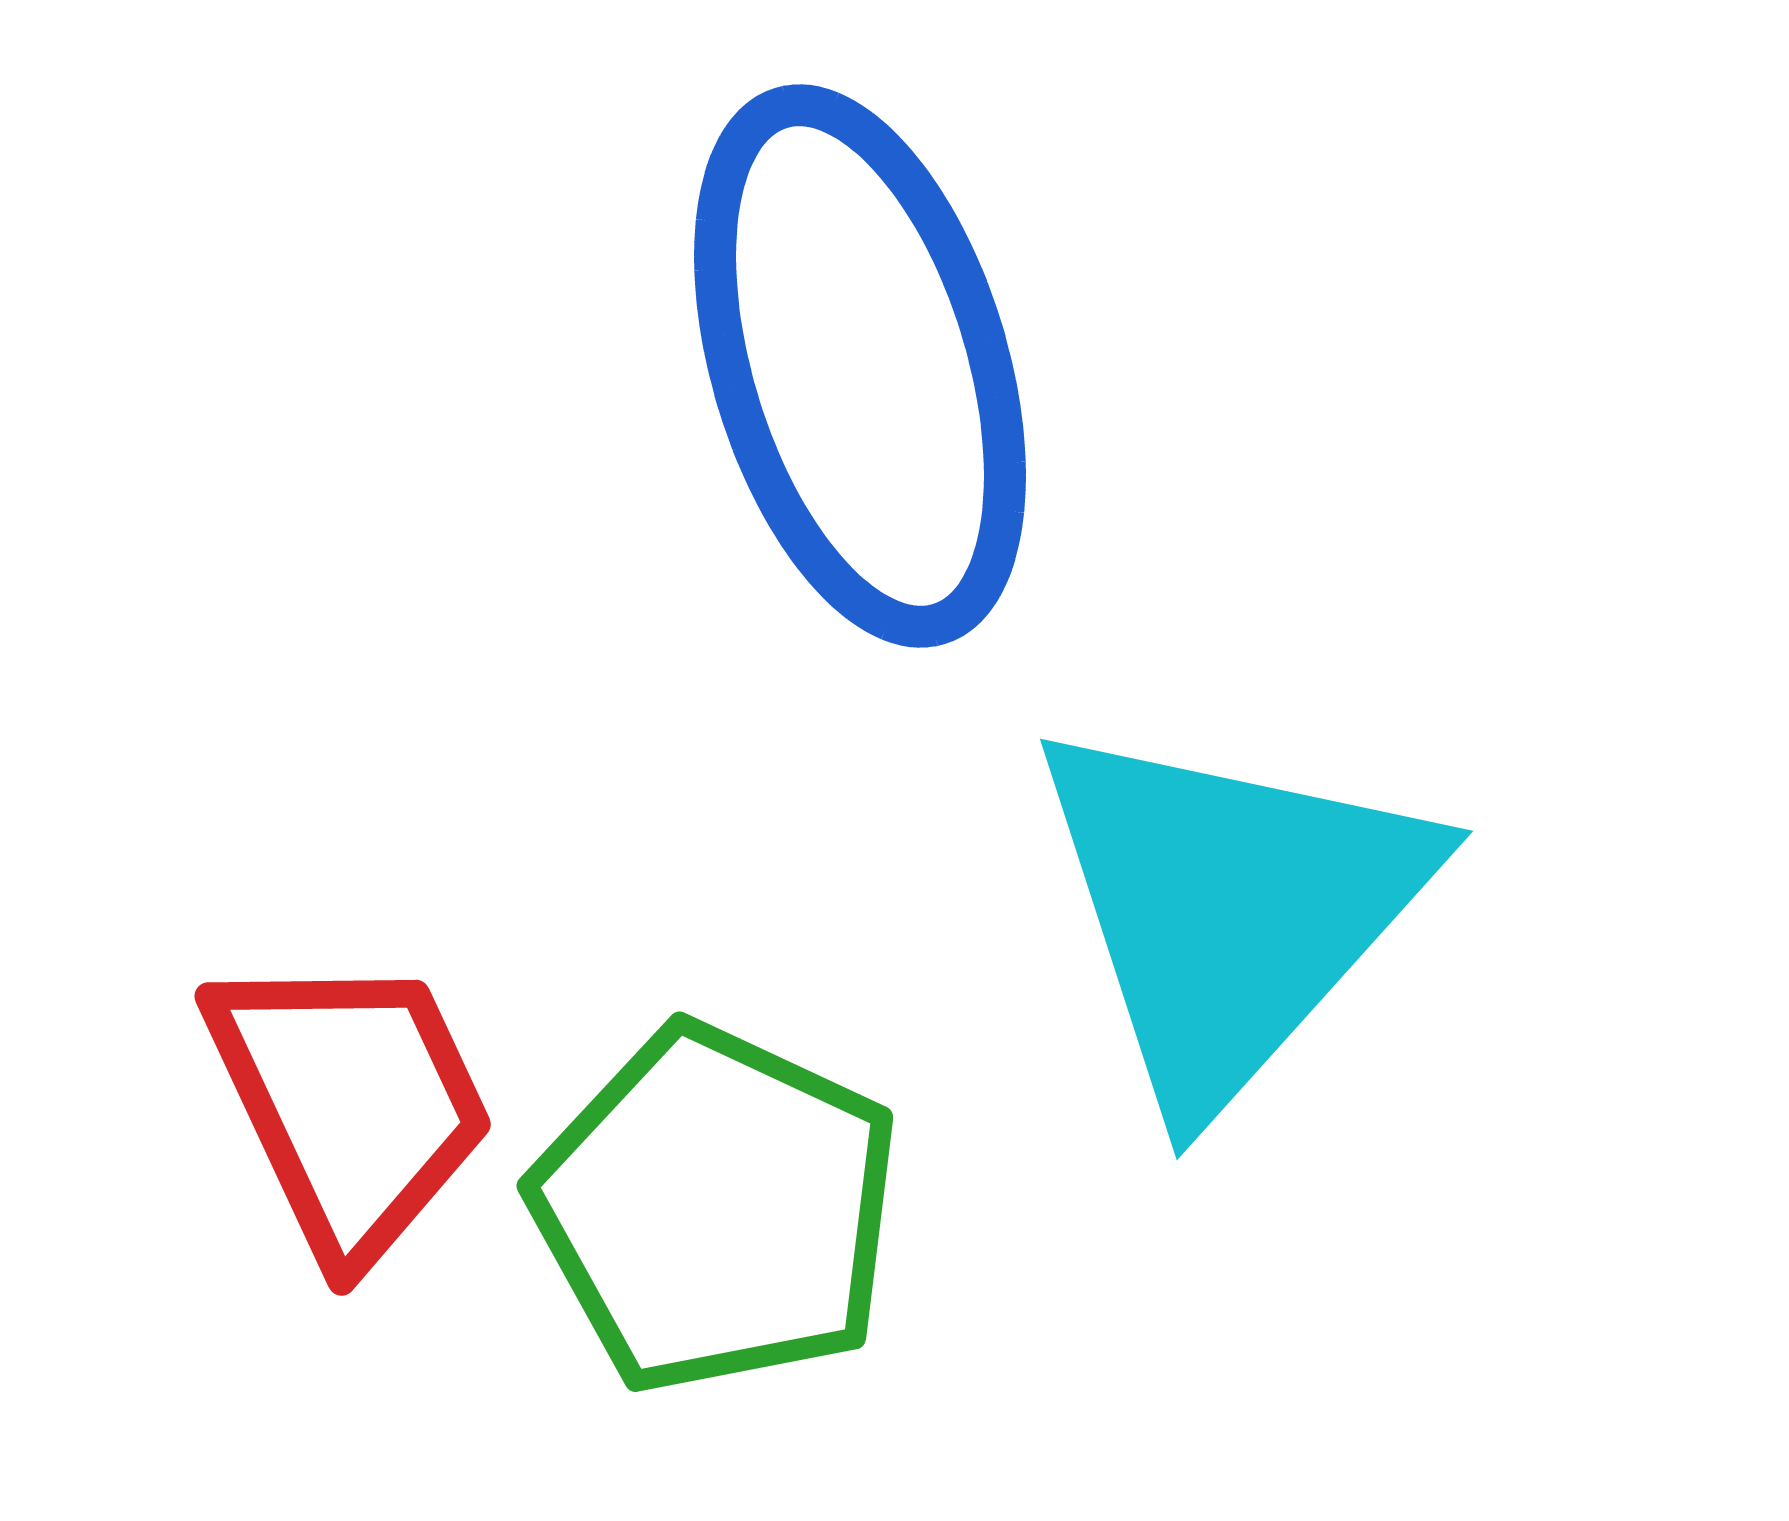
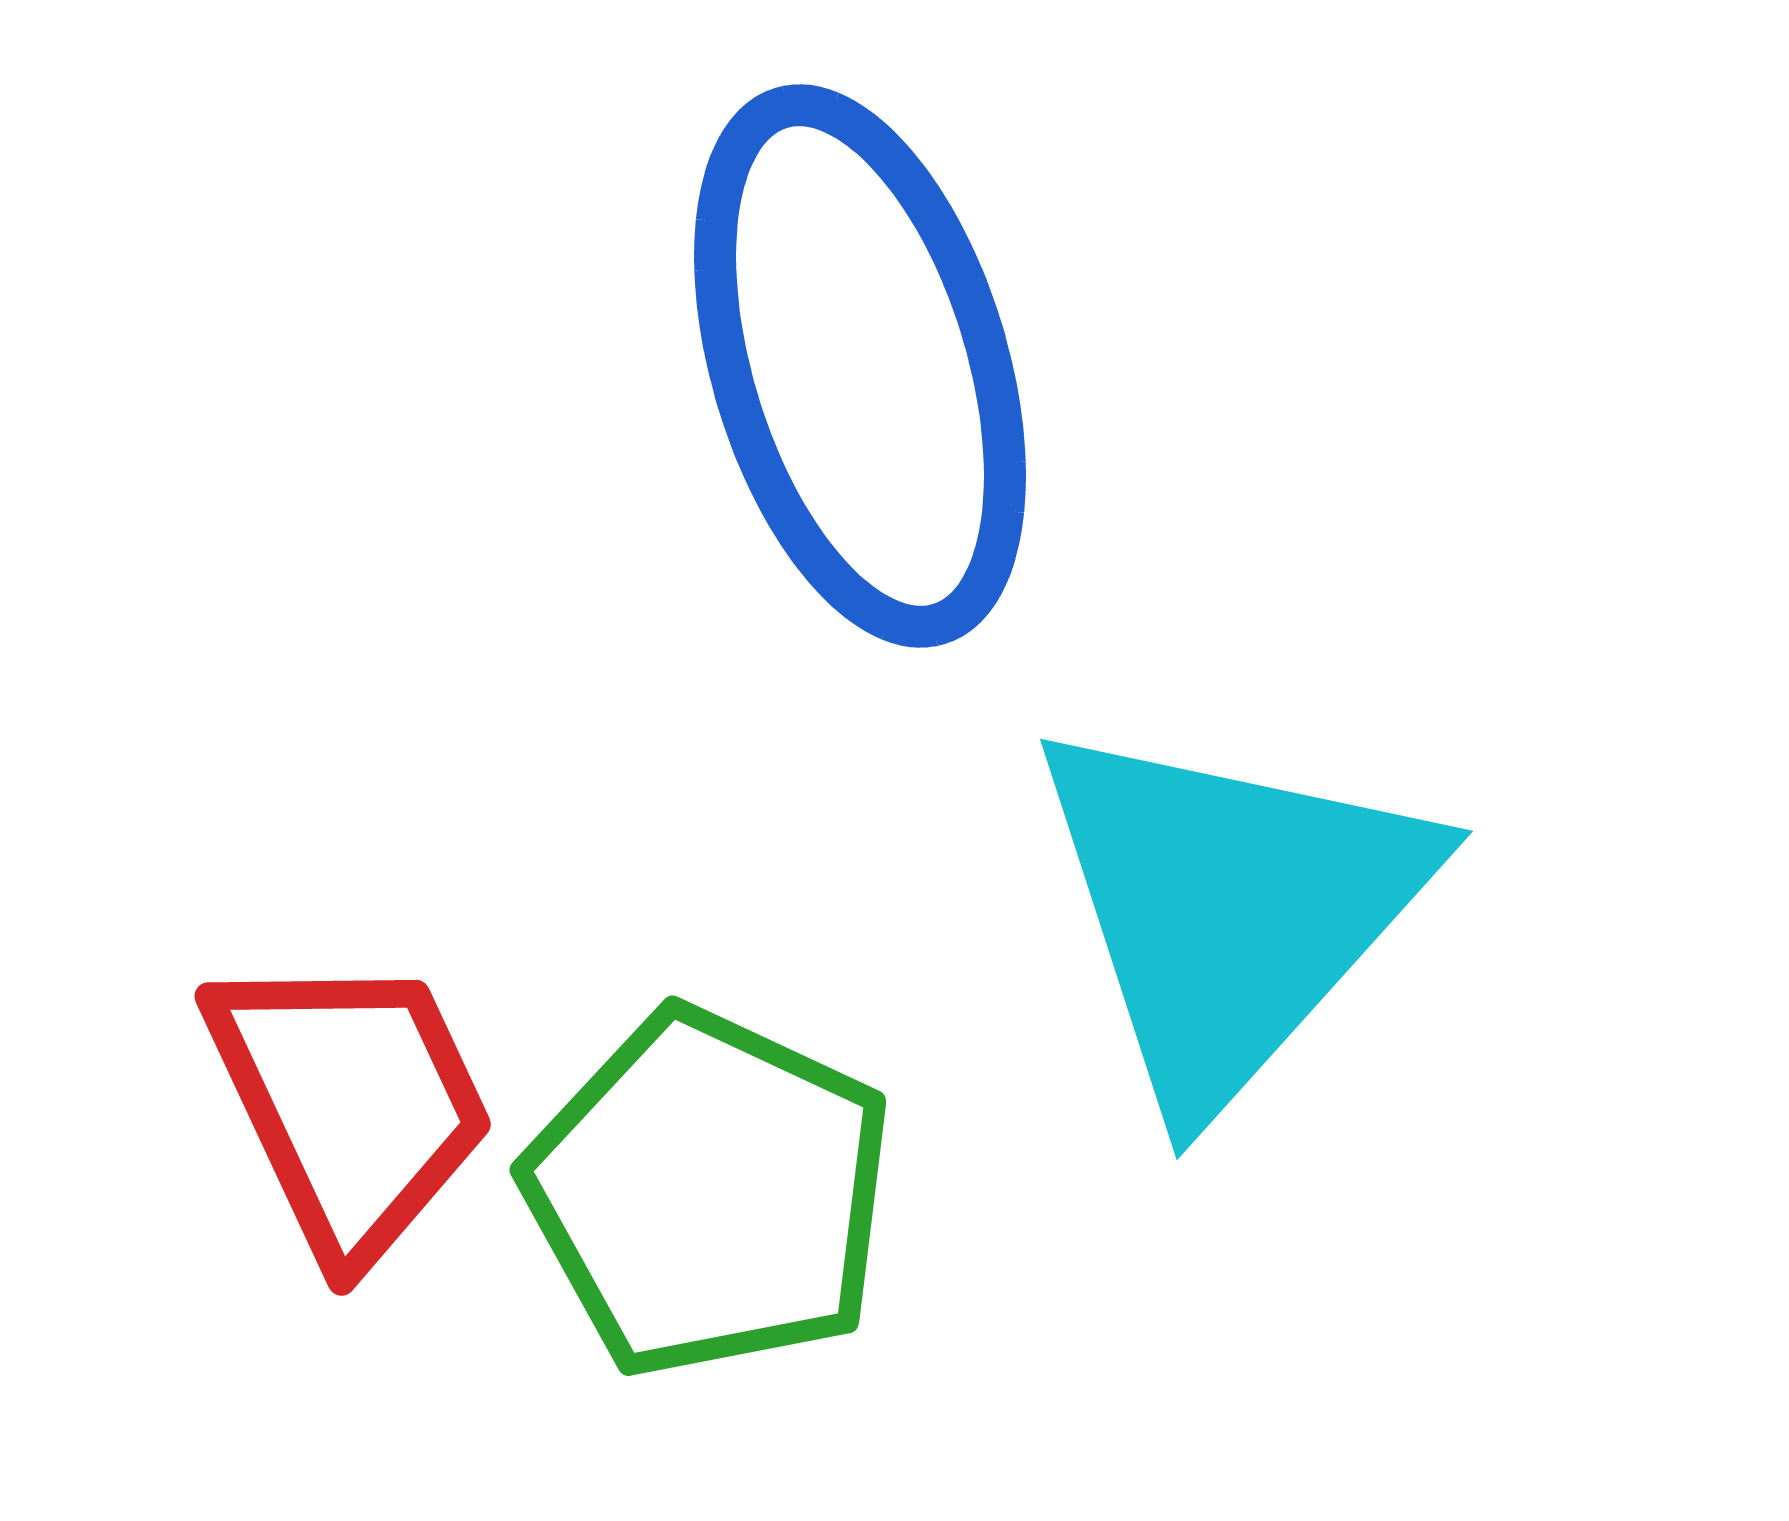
green pentagon: moved 7 px left, 16 px up
